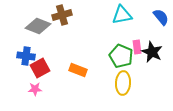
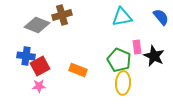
cyan triangle: moved 2 px down
gray diamond: moved 1 px left, 1 px up
black star: moved 2 px right, 4 px down
green pentagon: moved 2 px left, 4 px down
red square: moved 2 px up
pink star: moved 4 px right, 3 px up
